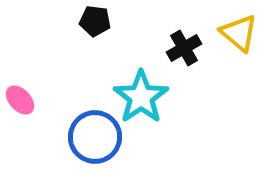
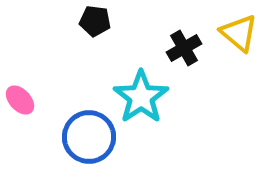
blue circle: moved 6 px left
